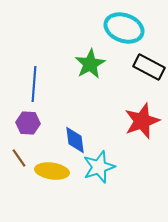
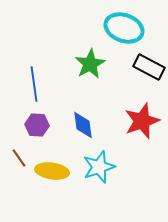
blue line: rotated 12 degrees counterclockwise
purple hexagon: moved 9 px right, 2 px down
blue diamond: moved 8 px right, 15 px up
